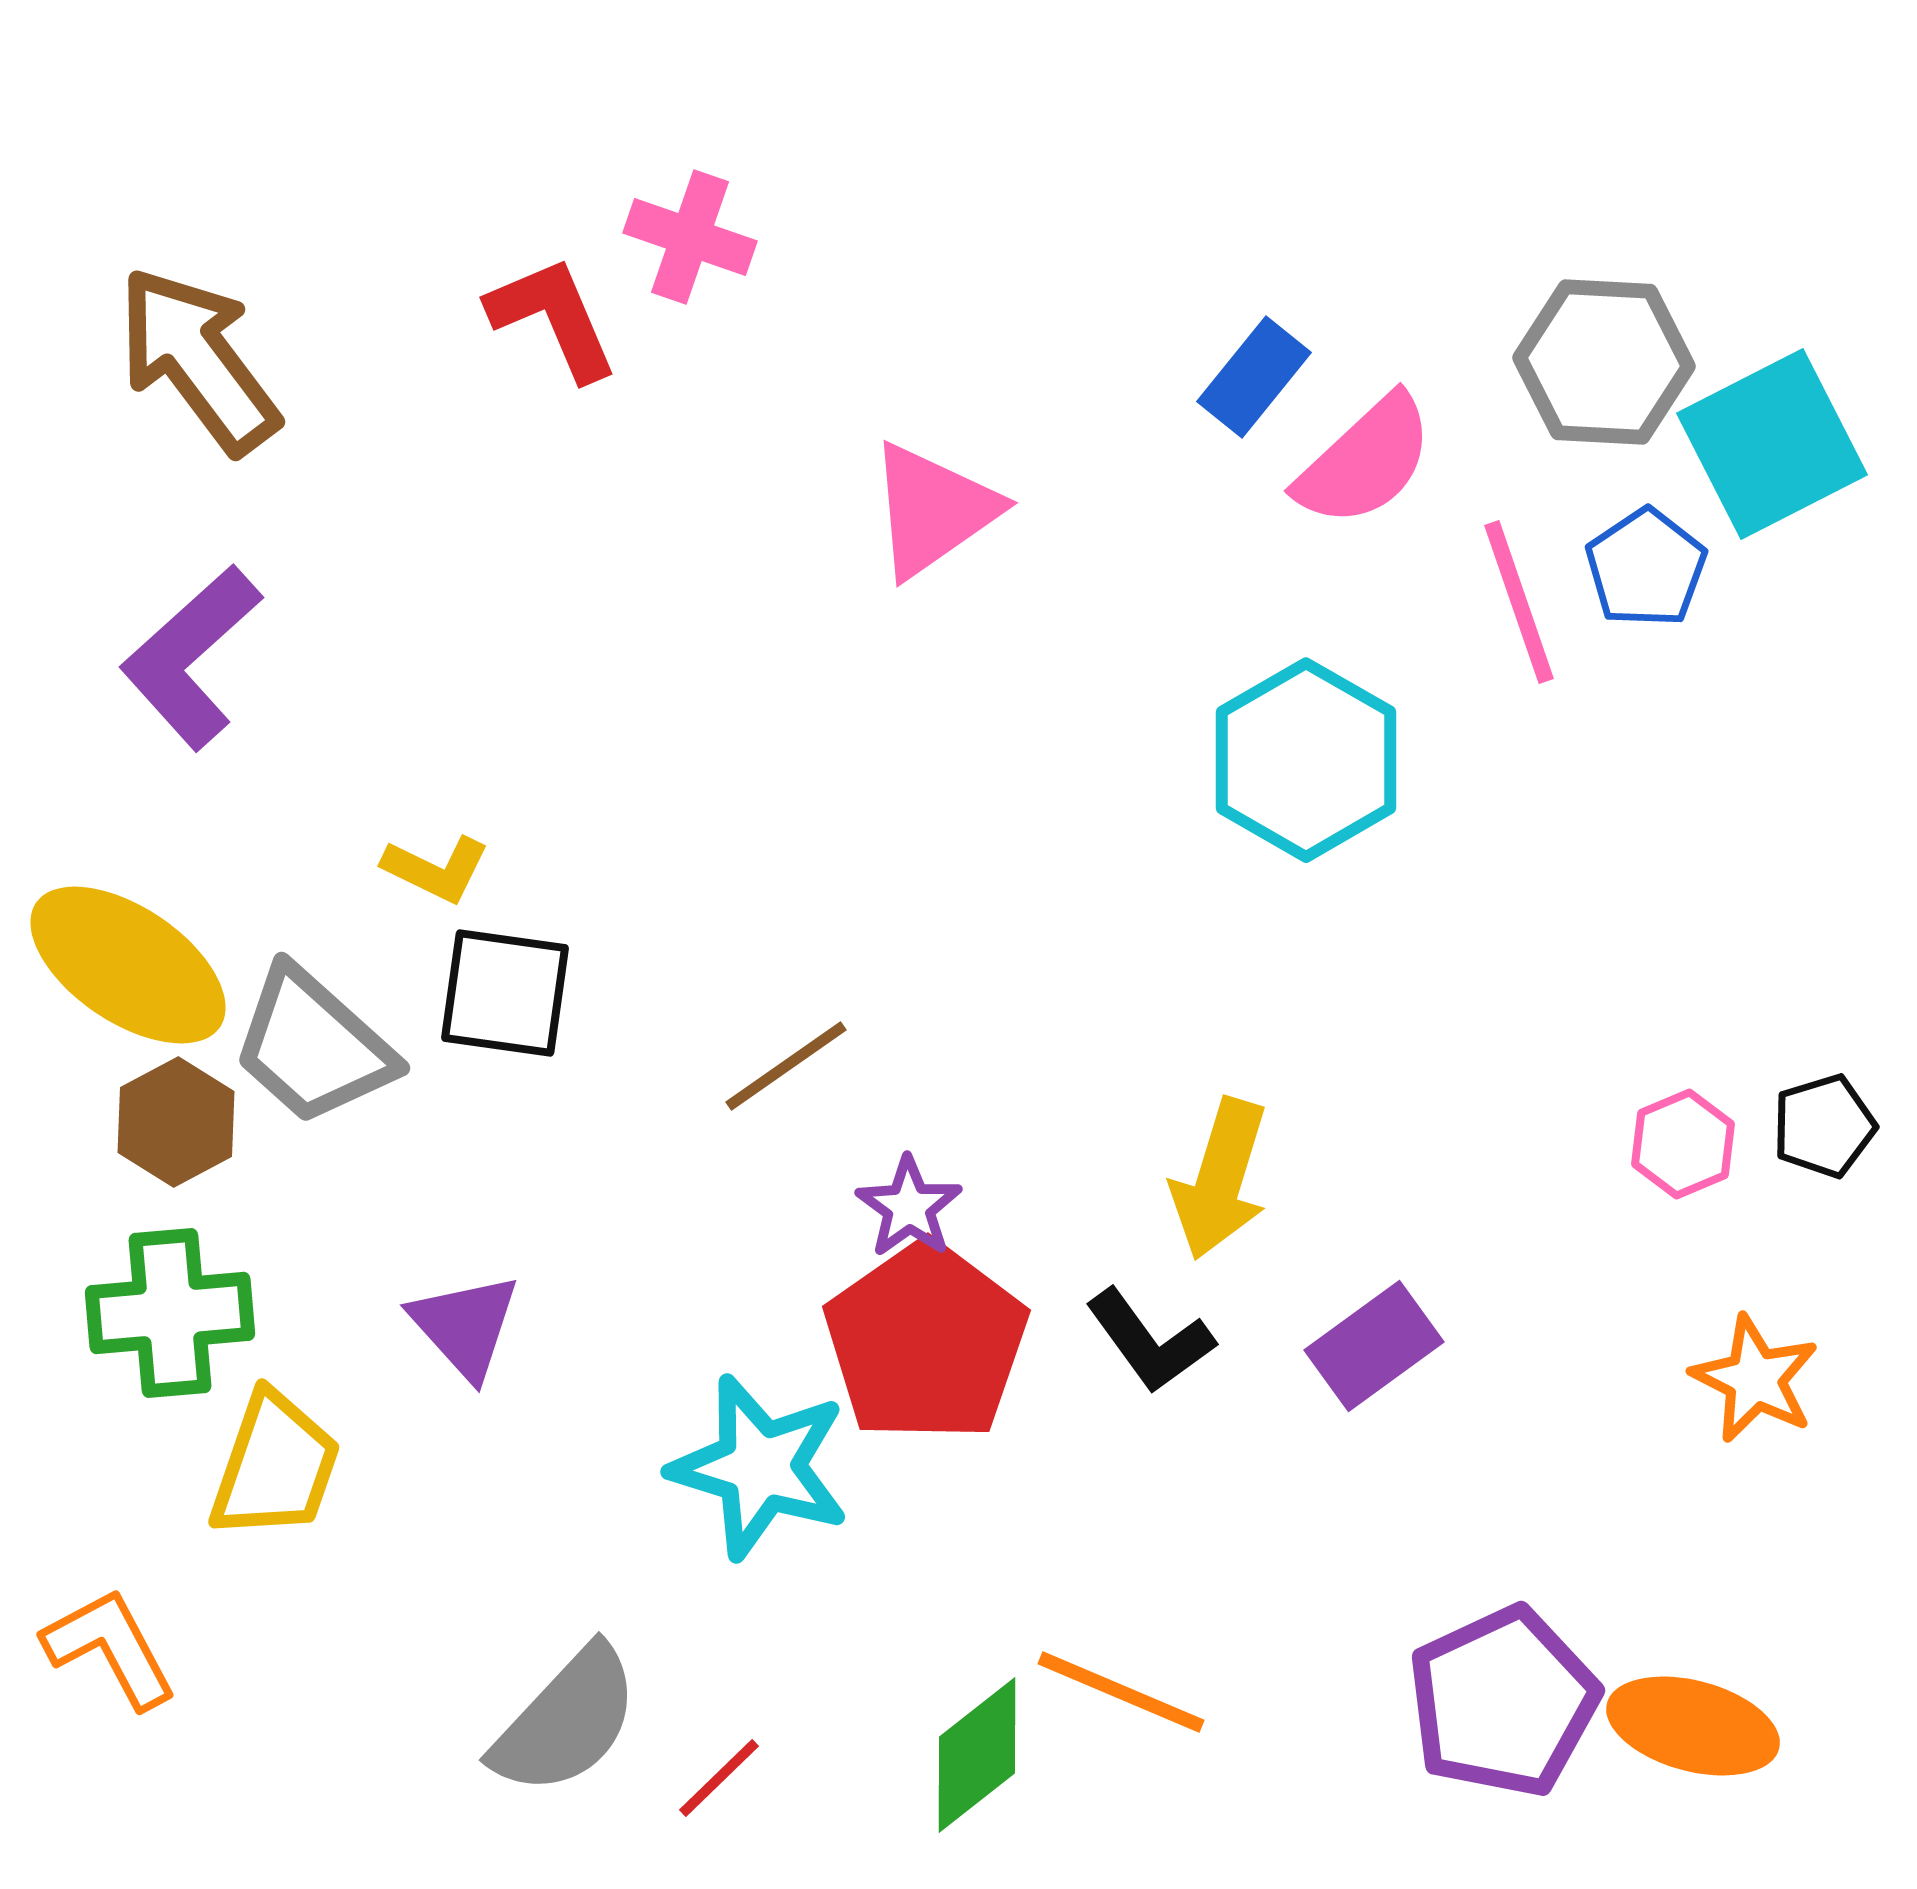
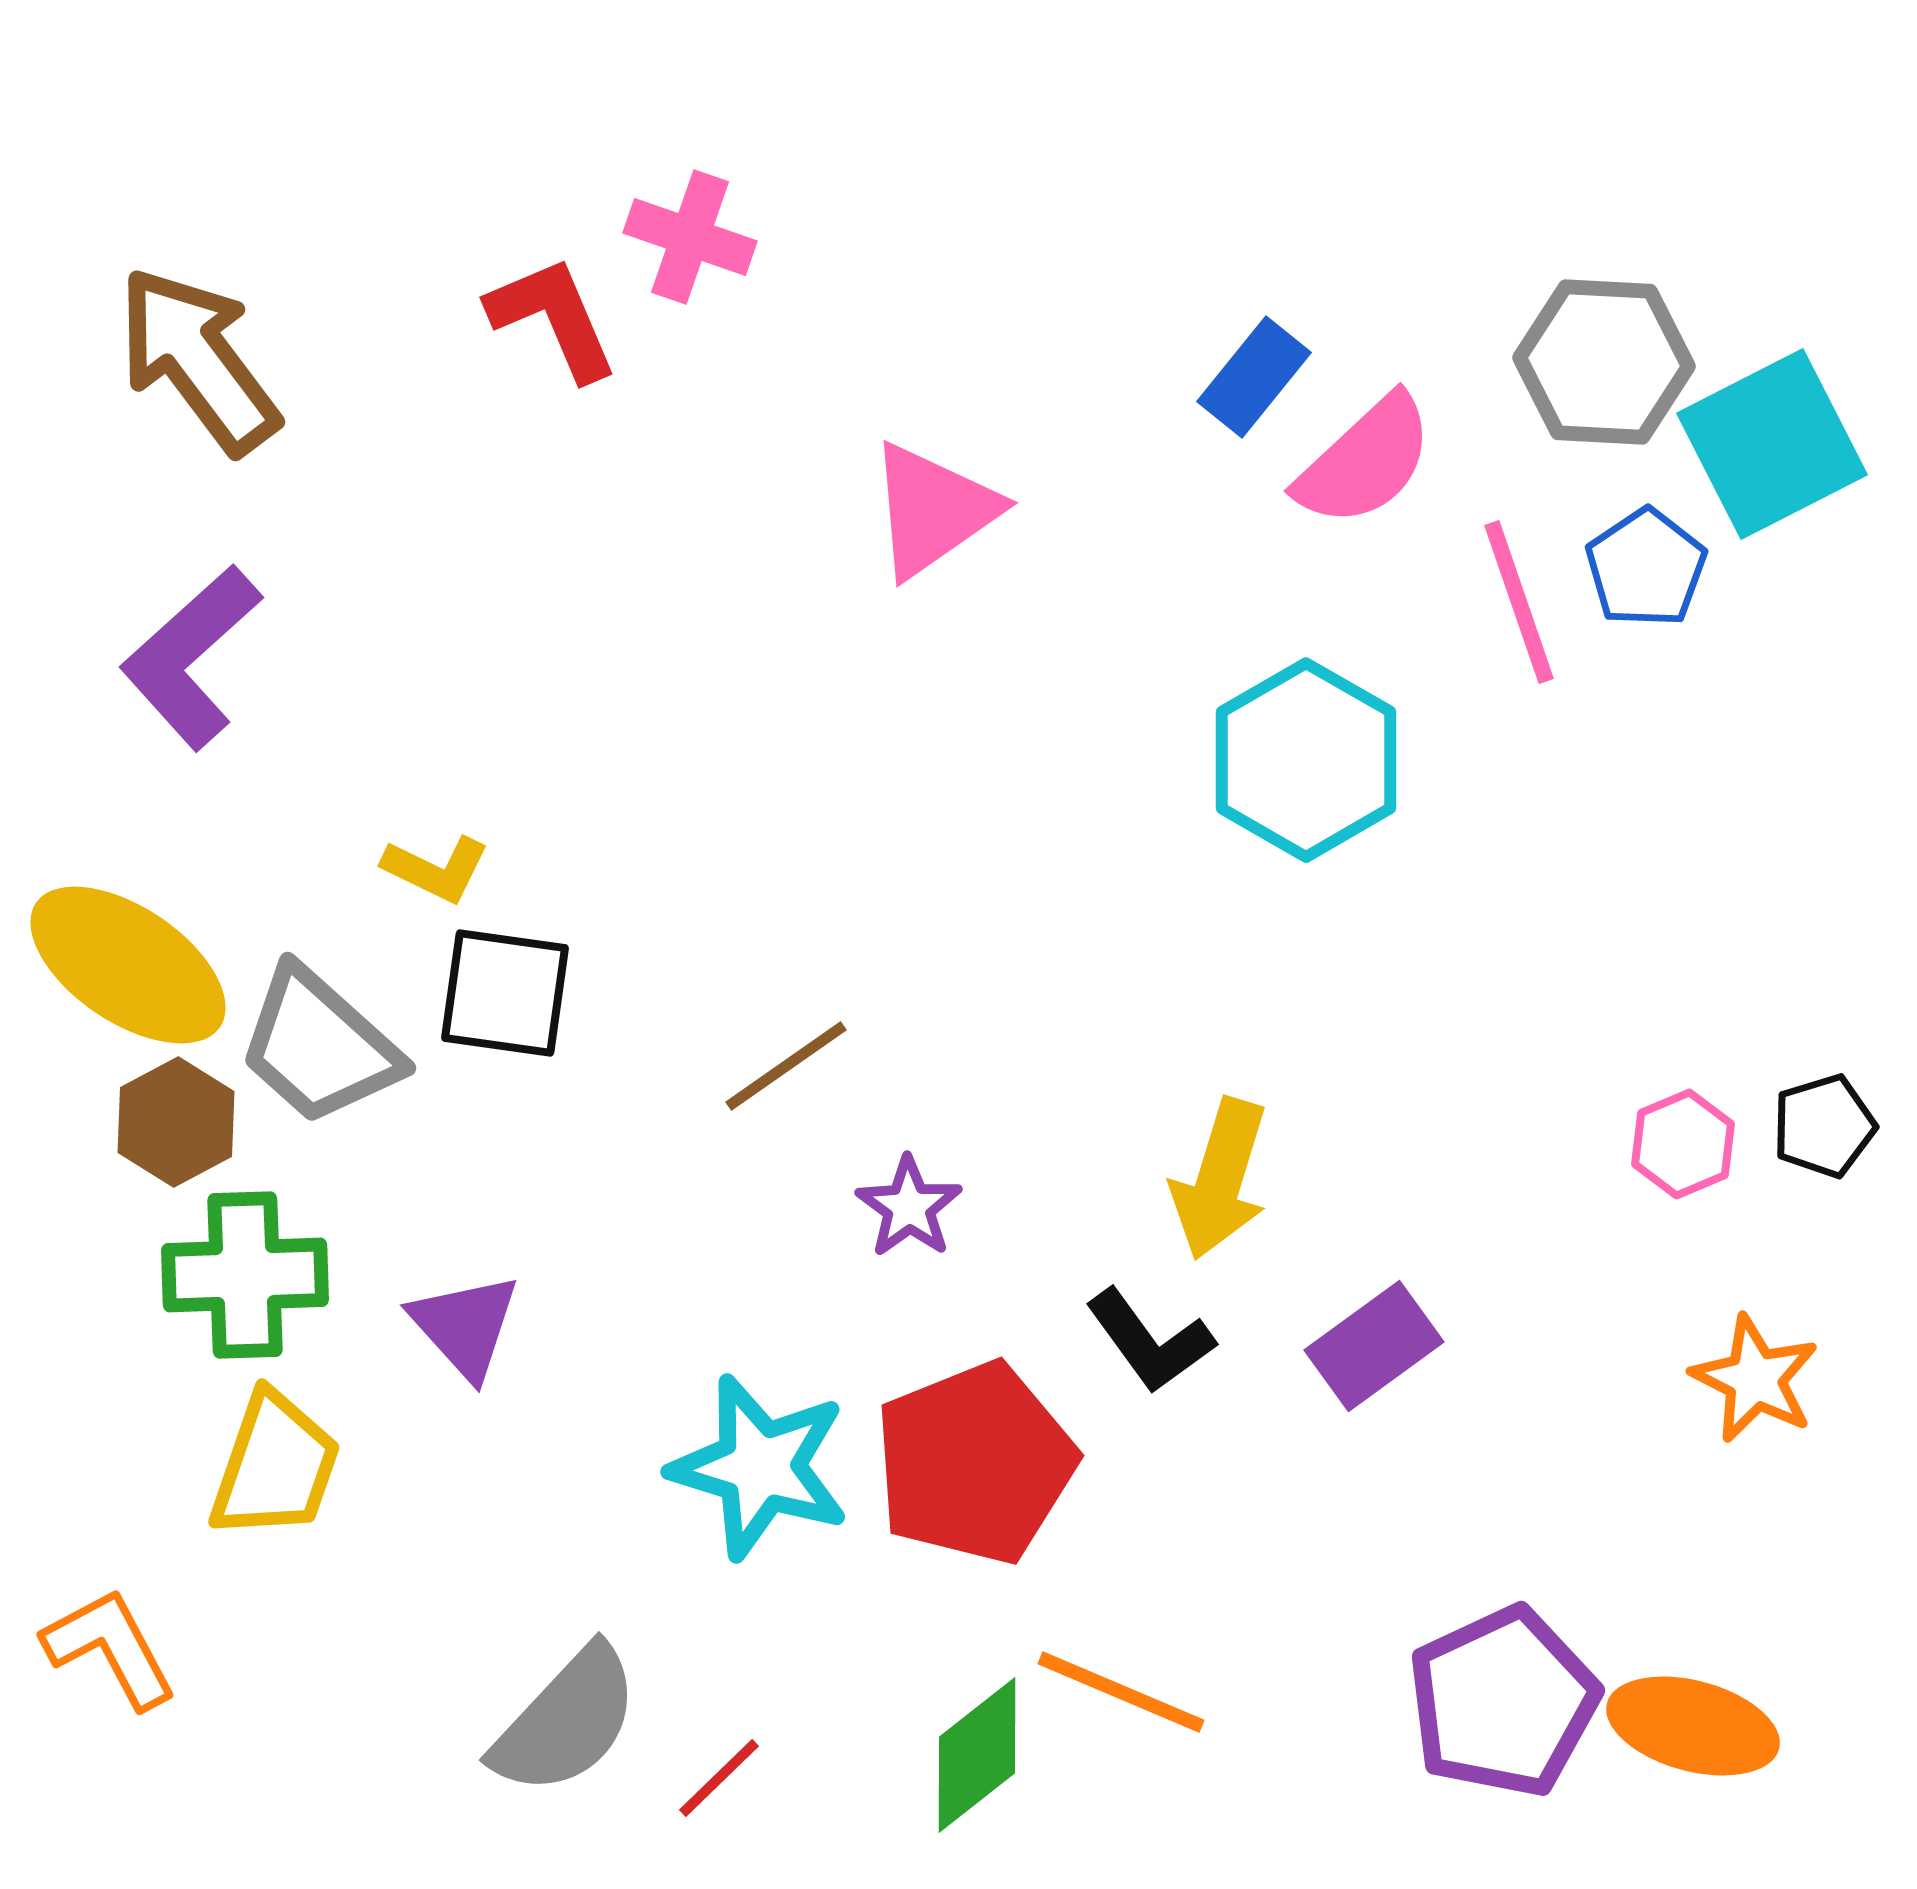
gray trapezoid: moved 6 px right
green cross: moved 75 px right, 38 px up; rotated 3 degrees clockwise
red pentagon: moved 49 px right, 121 px down; rotated 13 degrees clockwise
